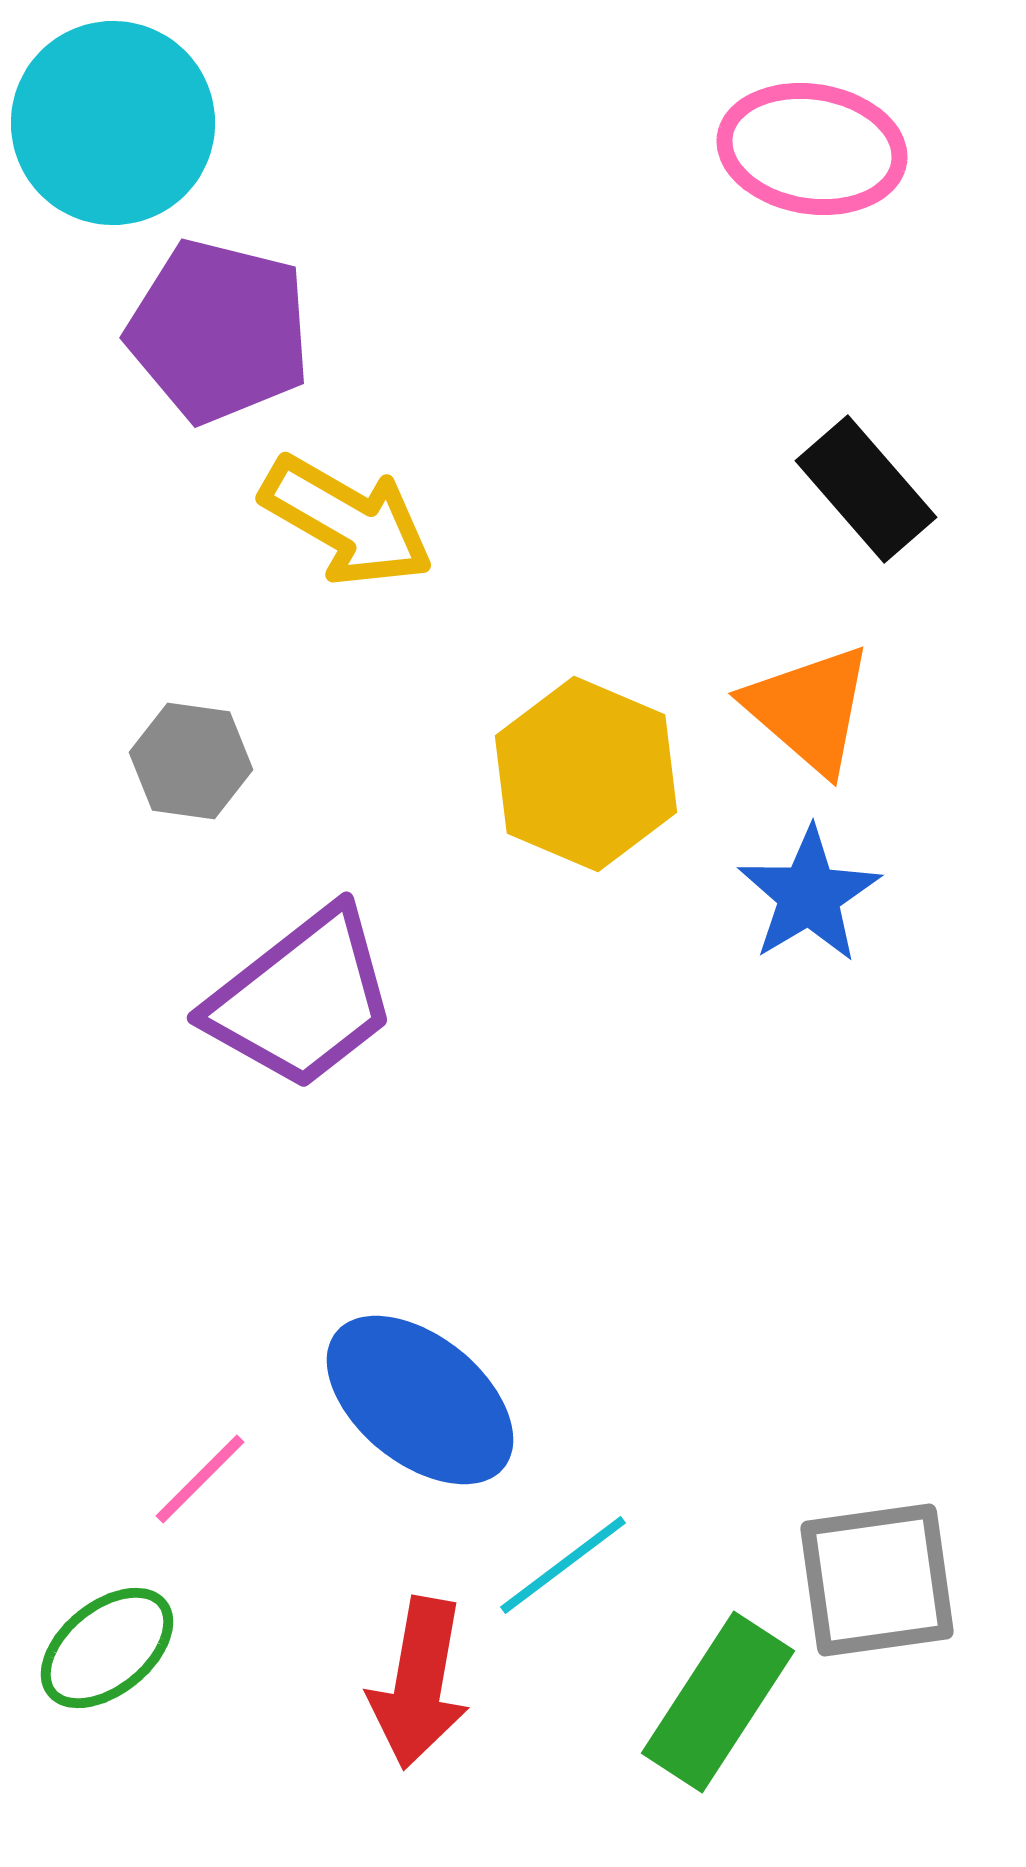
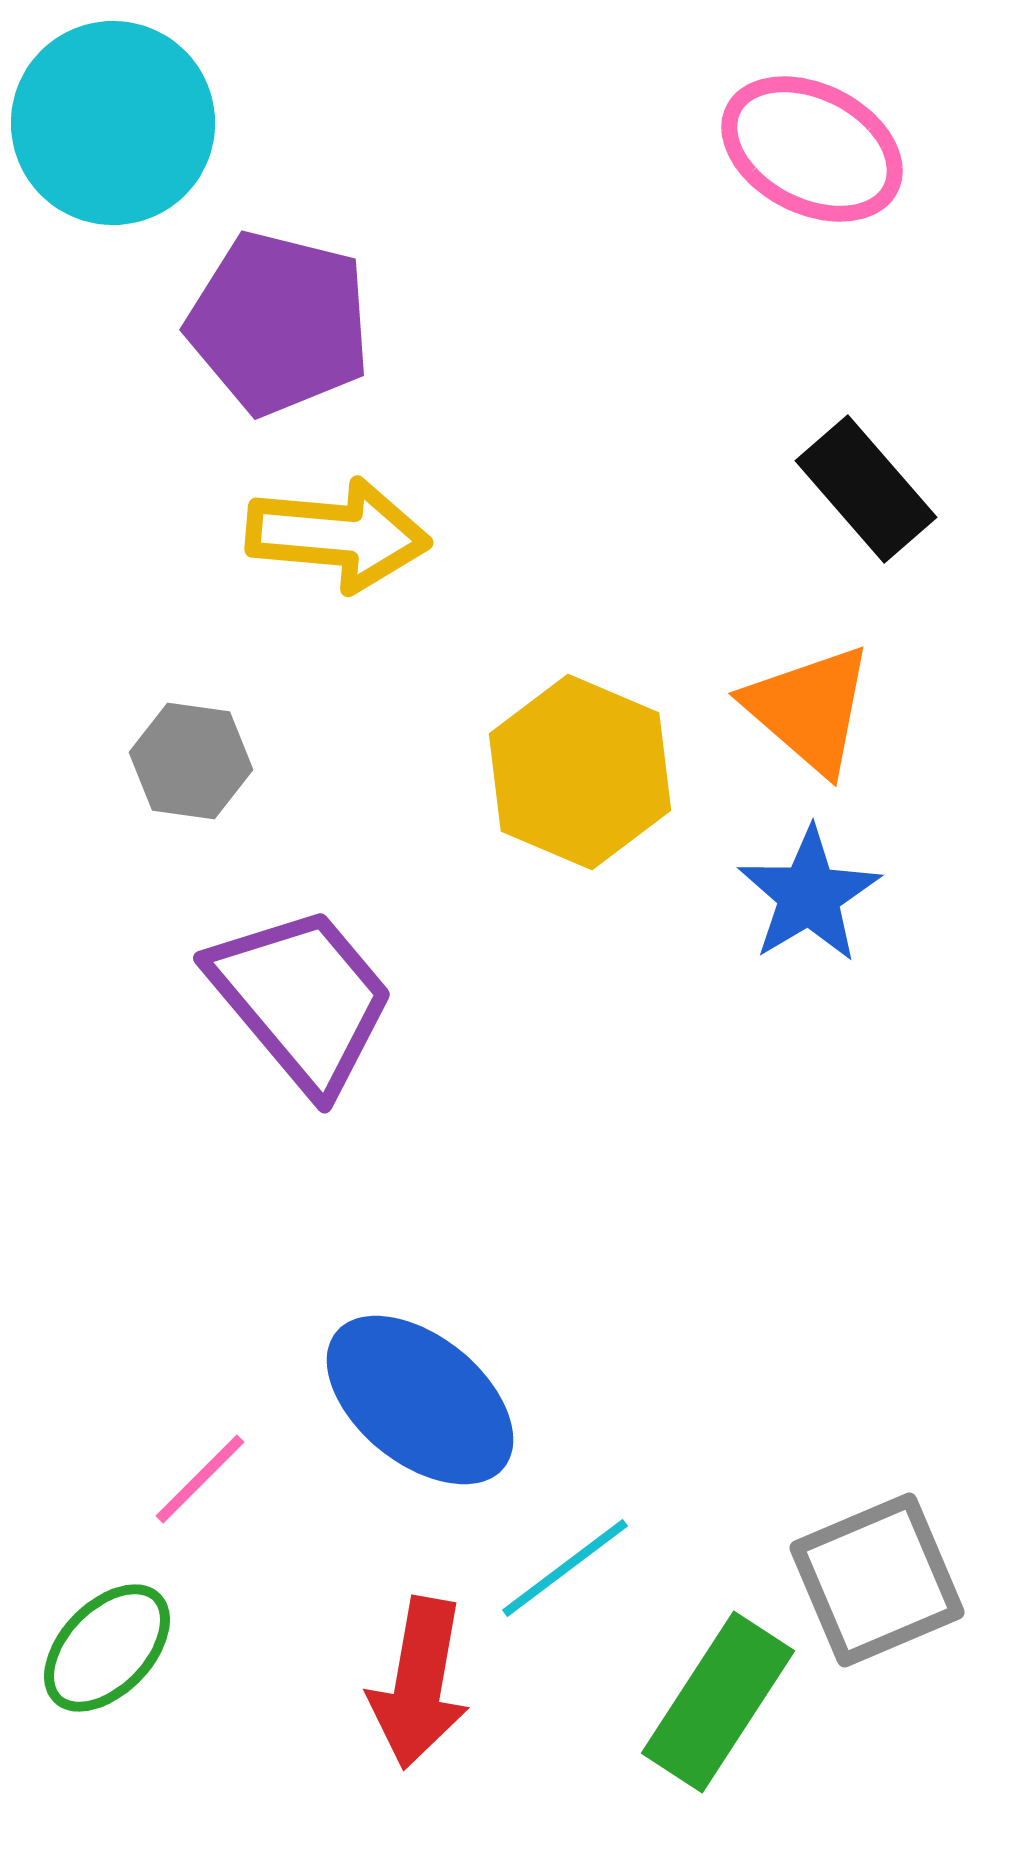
pink ellipse: rotated 18 degrees clockwise
purple pentagon: moved 60 px right, 8 px up
yellow arrow: moved 9 px left, 14 px down; rotated 25 degrees counterclockwise
yellow hexagon: moved 6 px left, 2 px up
purple trapezoid: rotated 92 degrees counterclockwise
cyan line: moved 2 px right, 3 px down
gray square: rotated 15 degrees counterclockwise
green ellipse: rotated 7 degrees counterclockwise
